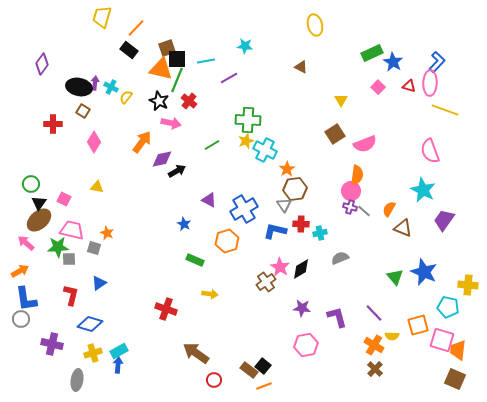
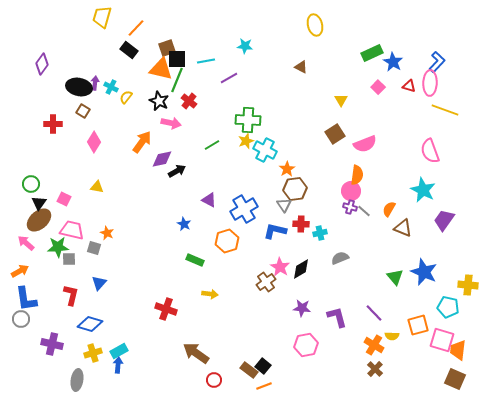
blue triangle at (99, 283): rotated 14 degrees counterclockwise
